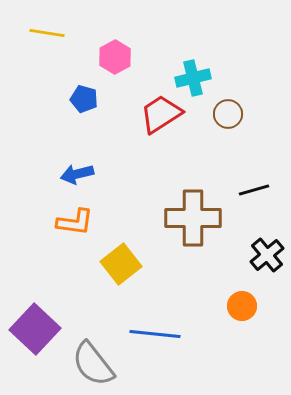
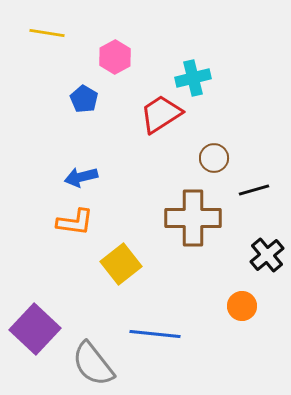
blue pentagon: rotated 16 degrees clockwise
brown circle: moved 14 px left, 44 px down
blue arrow: moved 4 px right, 3 px down
